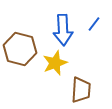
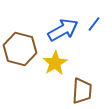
blue arrow: rotated 116 degrees counterclockwise
yellow star: rotated 10 degrees counterclockwise
brown trapezoid: moved 1 px right, 1 px down
